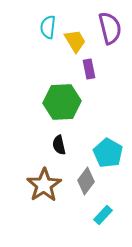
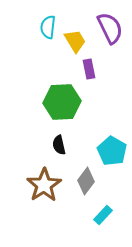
purple semicircle: rotated 12 degrees counterclockwise
cyan pentagon: moved 4 px right, 2 px up
